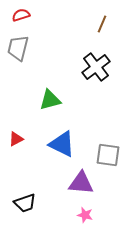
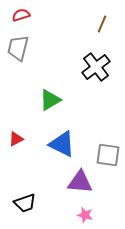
green triangle: rotated 15 degrees counterclockwise
purple triangle: moved 1 px left, 1 px up
